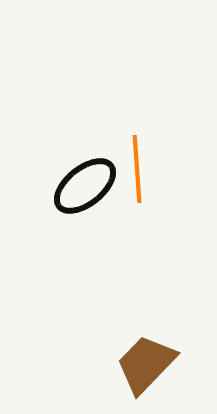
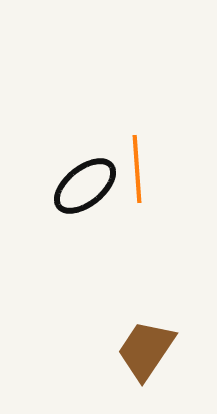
brown trapezoid: moved 14 px up; rotated 10 degrees counterclockwise
